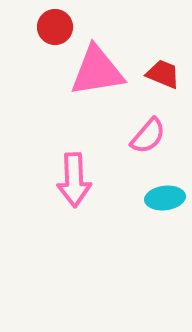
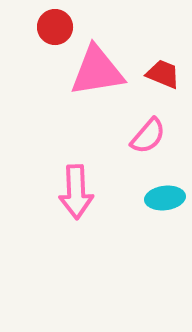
pink arrow: moved 2 px right, 12 px down
